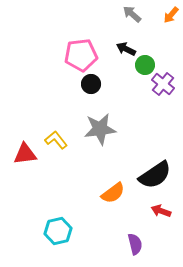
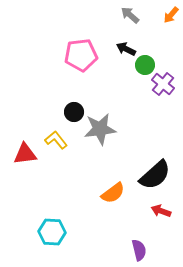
gray arrow: moved 2 px left, 1 px down
black circle: moved 17 px left, 28 px down
black semicircle: rotated 8 degrees counterclockwise
cyan hexagon: moved 6 px left, 1 px down; rotated 16 degrees clockwise
purple semicircle: moved 4 px right, 6 px down
